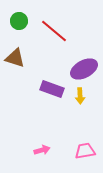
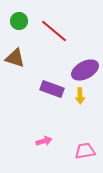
purple ellipse: moved 1 px right, 1 px down
pink arrow: moved 2 px right, 9 px up
